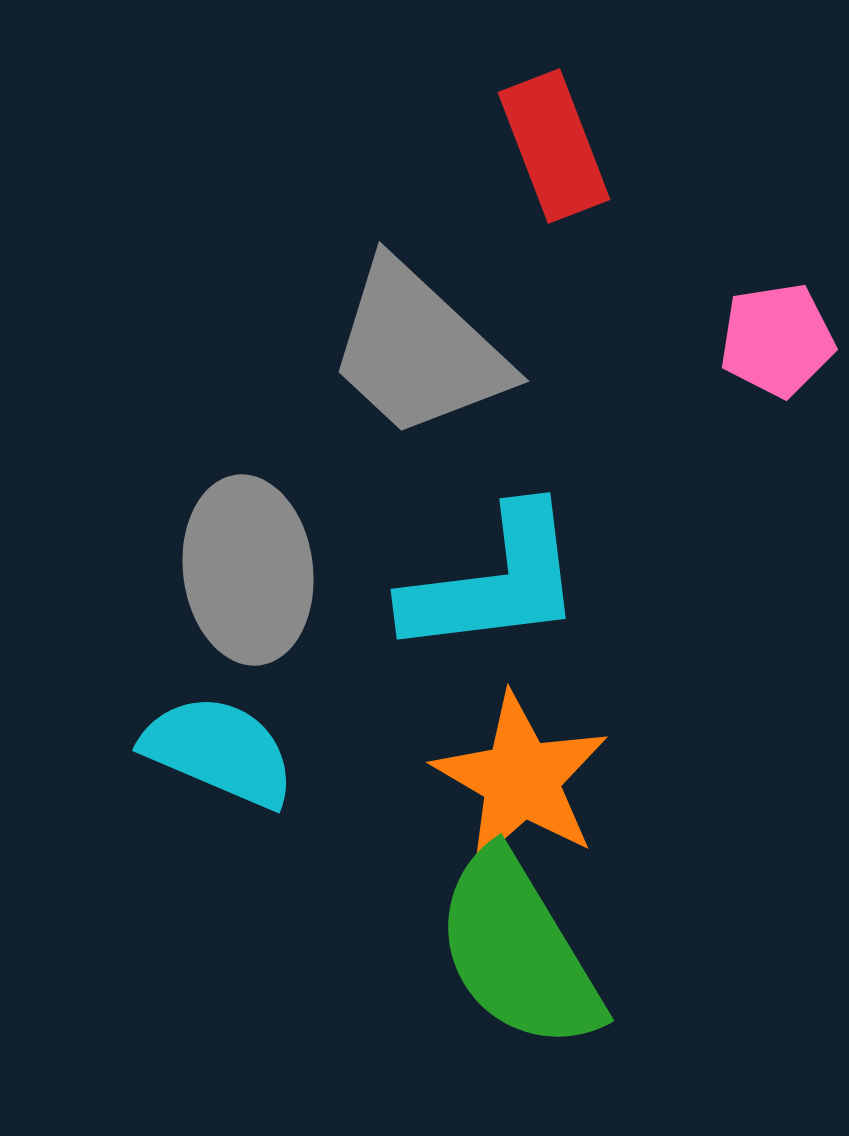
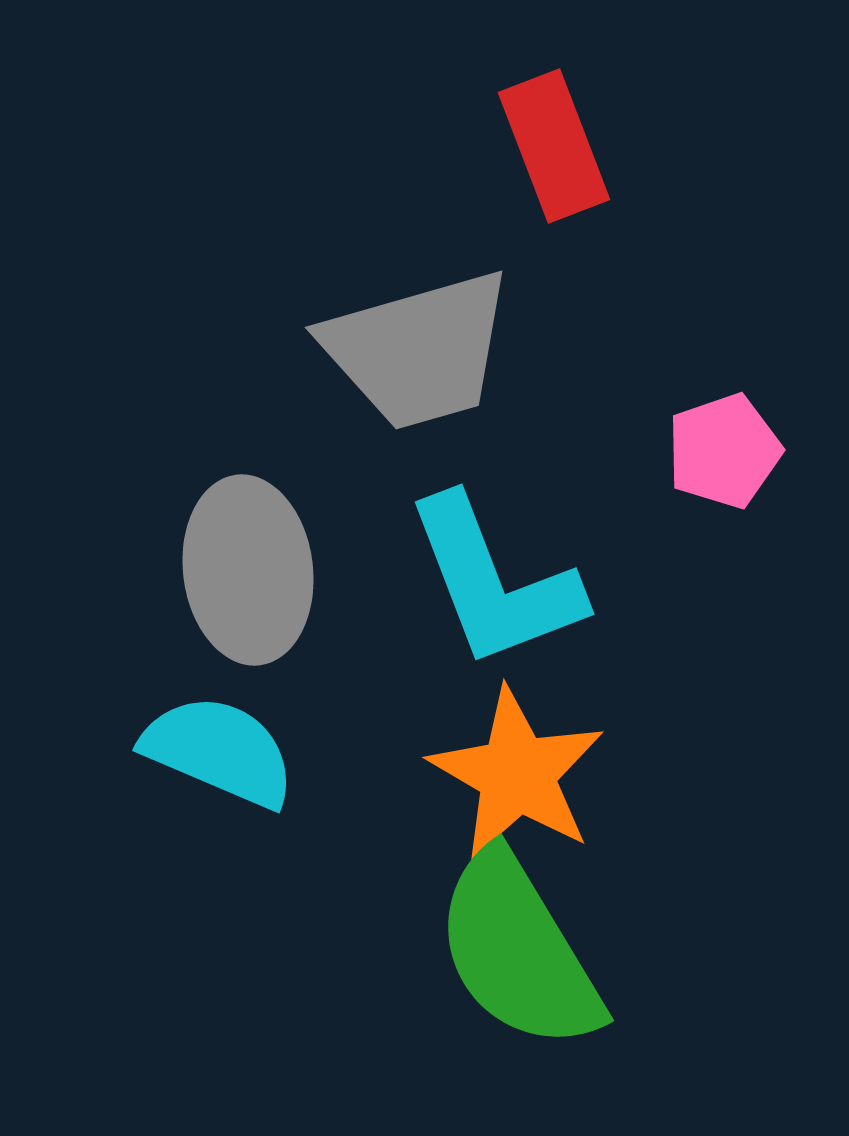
pink pentagon: moved 53 px left, 111 px down; rotated 10 degrees counterclockwise
gray trapezoid: rotated 59 degrees counterclockwise
cyan L-shape: rotated 76 degrees clockwise
orange star: moved 4 px left, 5 px up
